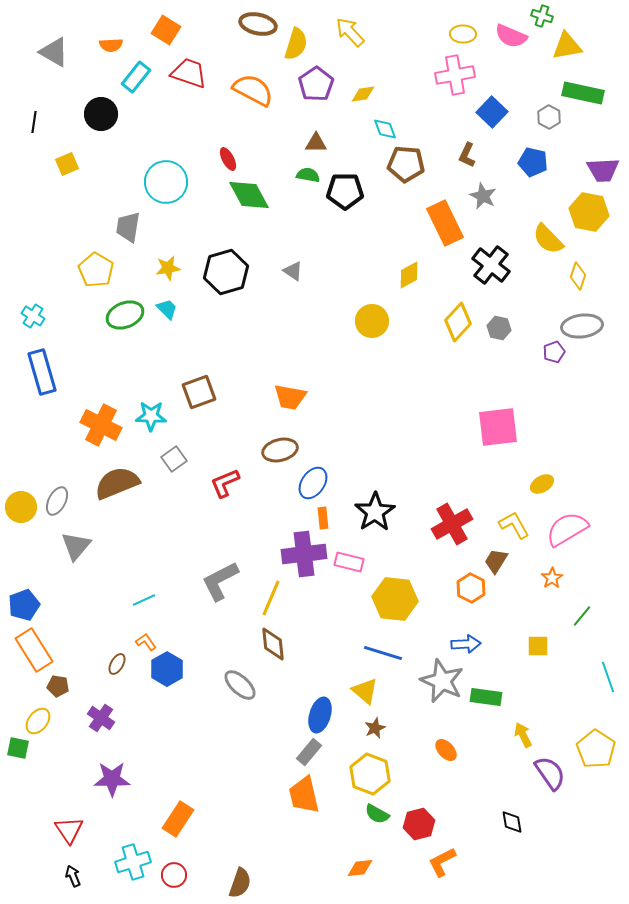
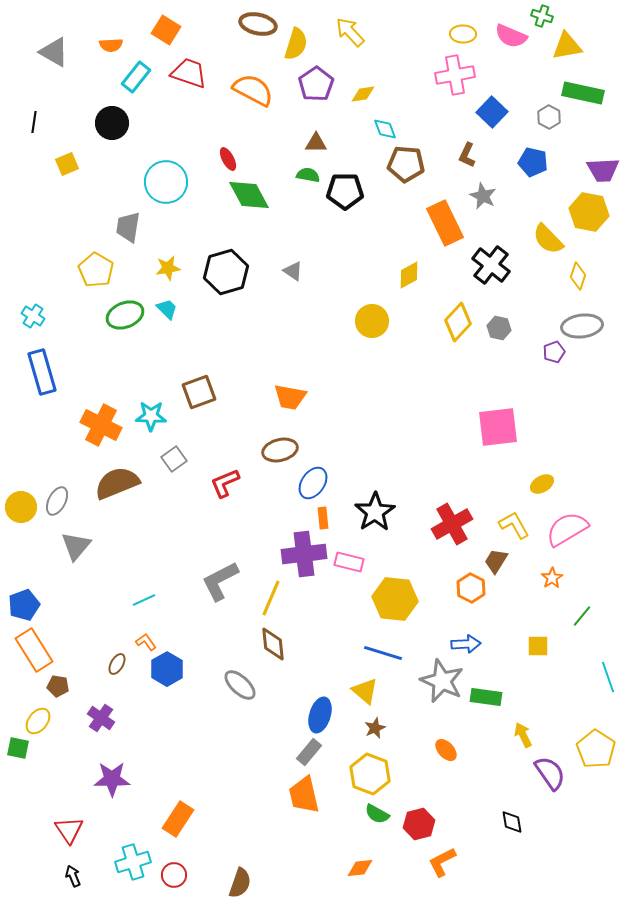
black circle at (101, 114): moved 11 px right, 9 px down
